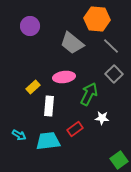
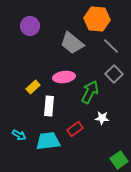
green arrow: moved 1 px right, 2 px up
